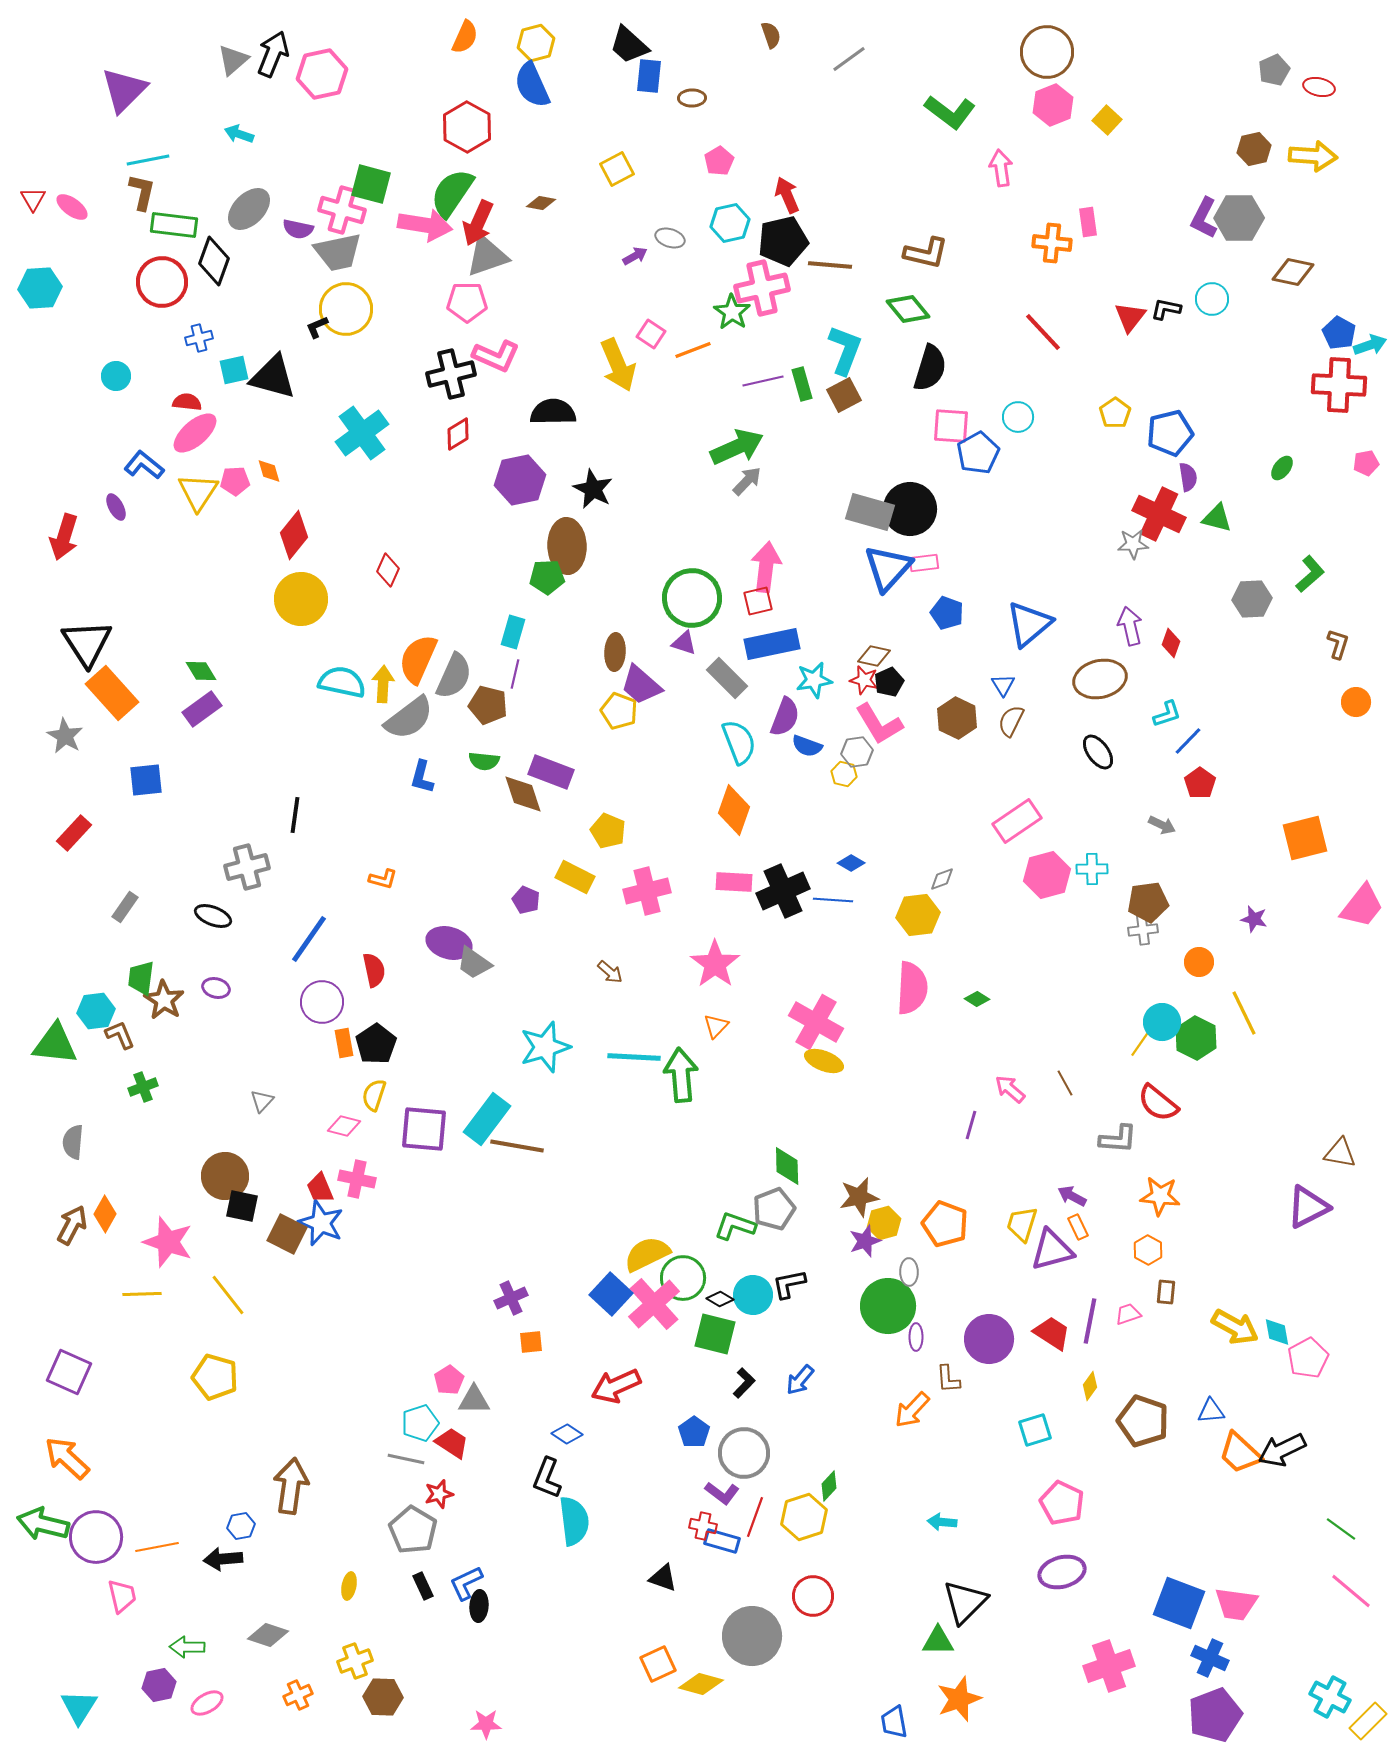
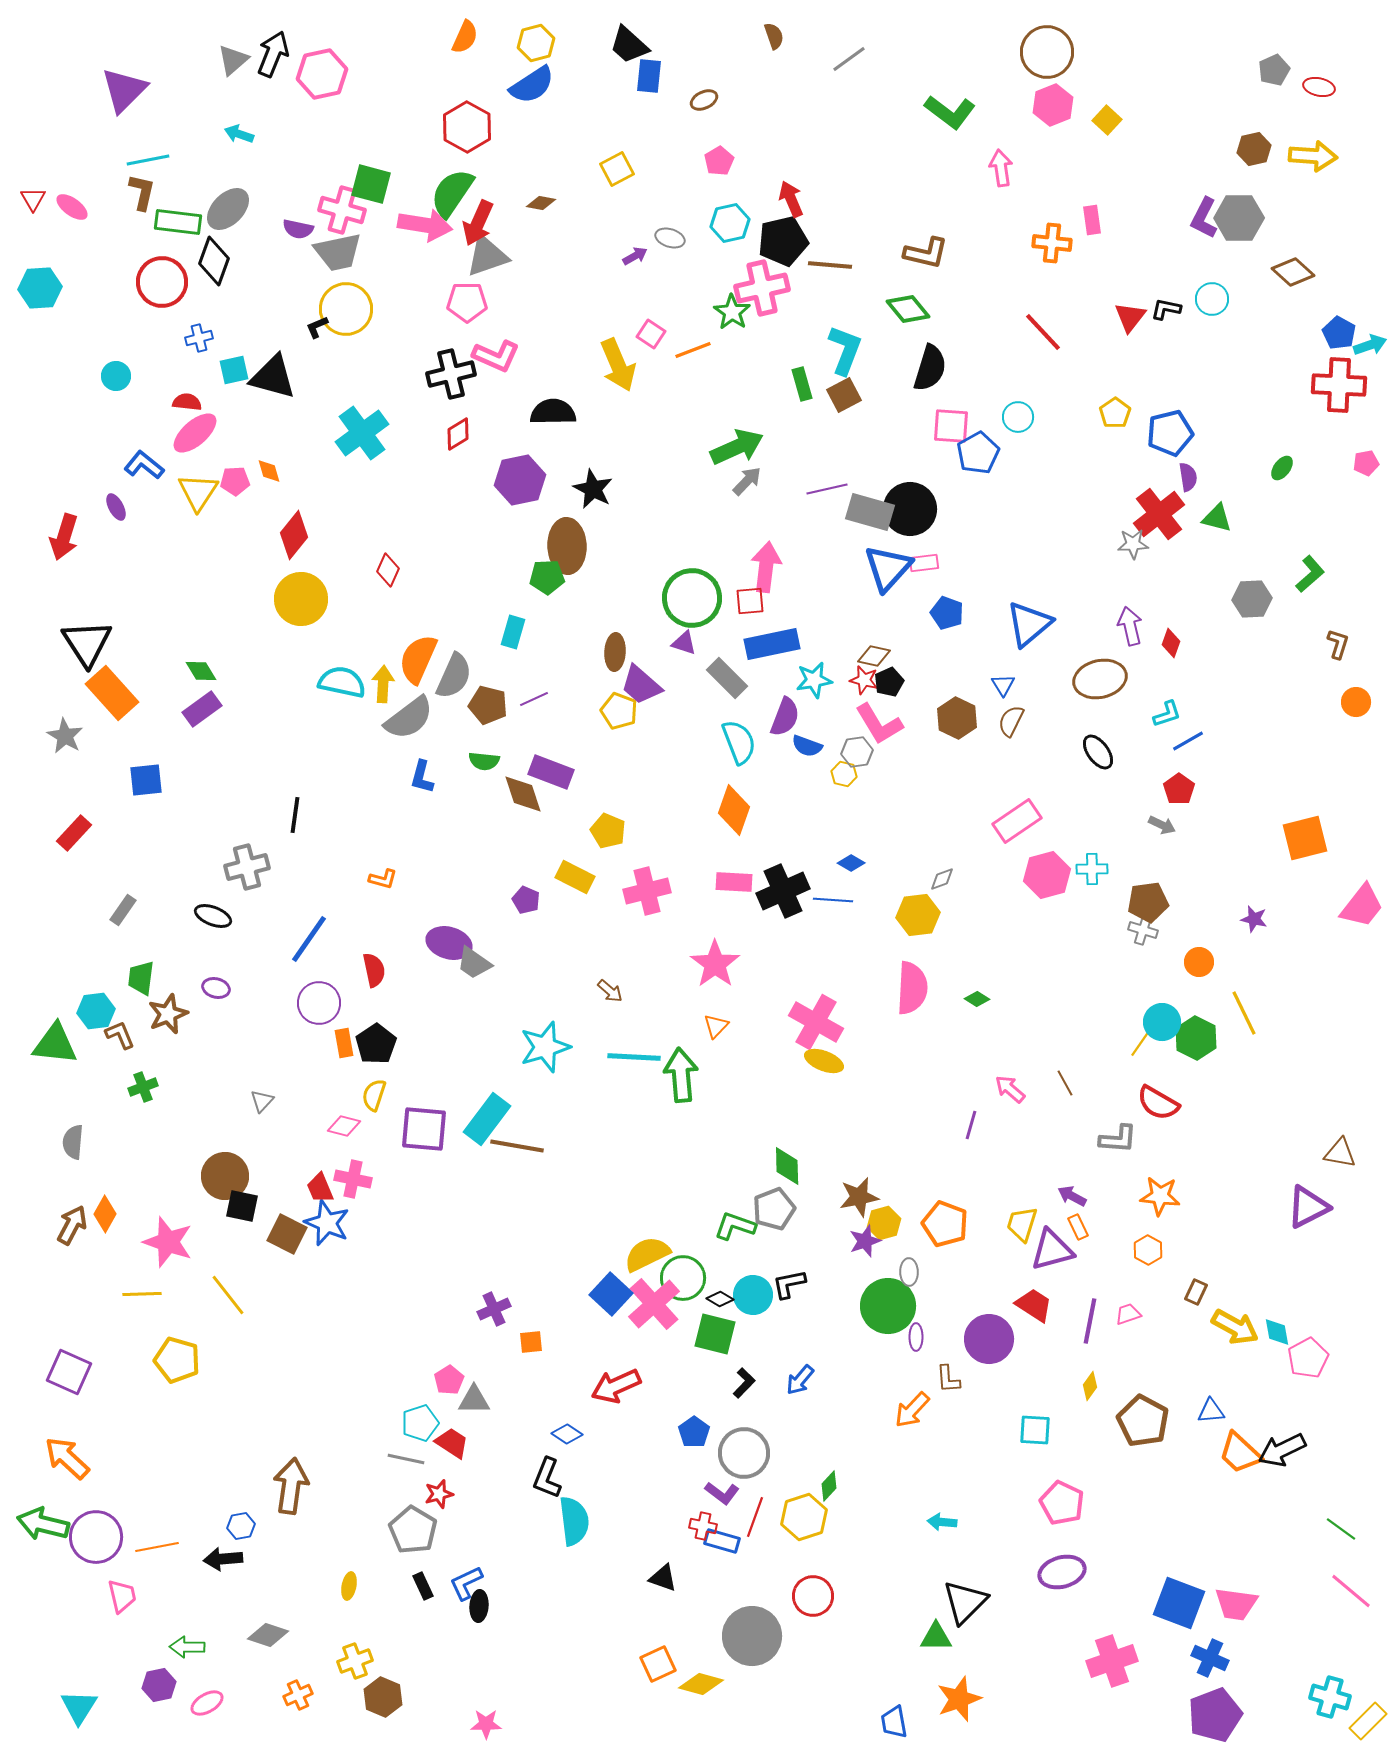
brown semicircle at (771, 35): moved 3 px right, 1 px down
blue semicircle at (532, 85): rotated 99 degrees counterclockwise
brown ellipse at (692, 98): moved 12 px right, 2 px down; rotated 24 degrees counterclockwise
red arrow at (787, 195): moved 4 px right, 4 px down
gray ellipse at (249, 209): moved 21 px left
pink rectangle at (1088, 222): moved 4 px right, 2 px up
green rectangle at (174, 225): moved 4 px right, 3 px up
brown diamond at (1293, 272): rotated 30 degrees clockwise
purple line at (763, 381): moved 64 px right, 108 px down
red cross at (1159, 514): rotated 27 degrees clockwise
red square at (758, 601): moved 8 px left; rotated 8 degrees clockwise
purple line at (515, 674): moved 19 px right, 25 px down; rotated 52 degrees clockwise
blue line at (1188, 741): rotated 16 degrees clockwise
red pentagon at (1200, 783): moved 21 px left, 6 px down
gray rectangle at (125, 907): moved 2 px left, 3 px down
gray cross at (1143, 930): rotated 24 degrees clockwise
brown arrow at (610, 972): moved 19 px down
brown star at (164, 1000): moved 4 px right, 14 px down; rotated 18 degrees clockwise
purple circle at (322, 1002): moved 3 px left, 1 px down
red semicircle at (1158, 1103): rotated 9 degrees counterclockwise
pink cross at (357, 1179): moved 4 px left
blue star at (321, 1223): moved 6 px right
brown rectangle at (1166, 1292): moved 30 px right; rotated 20 degrees clockwise
purple cross at (511, 1298): moved 17 px left, 11 px down
red trapezoid at (1052, 1333): moved 18 px left, 28 px up
yellow pentagon at (215, 1377): moved 38 px left, 17 px up
brown pentagon at (1143, 1421): rotated 9 degrees clockwise
cyan square at (1035, 1430): rotated 20 degrees clockwise
green triangle at (938, 1641): moved 2 px left, 4 px up
pink cross at (1109, 1666): moved 3 px right, 5 px up
brown hexagon at (383, 1697): rotated 21 degrees clockwise
cyan cross at (1330, 1697): rotated 12 degrees counterclockwise
